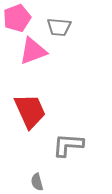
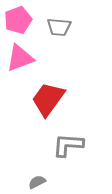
pink pentagon: moved 1 px right, 2 px down
pink triangle: moved 13 px left, 7 px down
red trapezoid: moved 18 px right, 12 px up; rotated 120 degrees counterclockwise
gray semicircle: rotated 78 degrees clockwise
